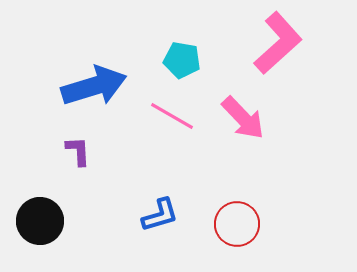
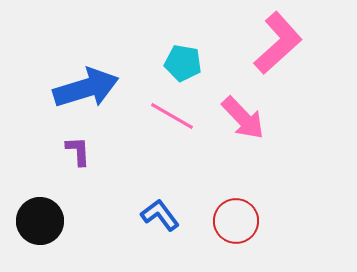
cyan pentagon: moved 1 px right, 3 px down
blue arrow: moved 8 px left, 2 px down
blue L-shape: rotated 111 degrees counterclockwise
red circle: moved 1 px left, 3 px up
